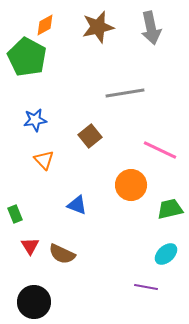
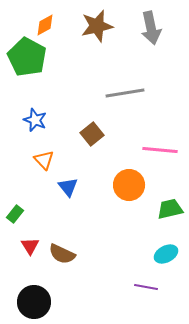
brown star: moved 1 px left, 1 px up
blue star: rotated 30 degrees clockwise
brown square: moved 2 px right, 2 px up
pink line: rotated 20 degrees counterclockwise
orange circle: moved 2 px left
blue triangle: moved 9 px left, 18 px up; rotated 30 degrees clockwise
green rectangle: rotated 60 degrees clockwise
cyan ellipse: rotated 15 degrees clockwise
